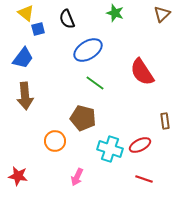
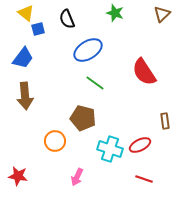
red semicircle: moved 2 px right
